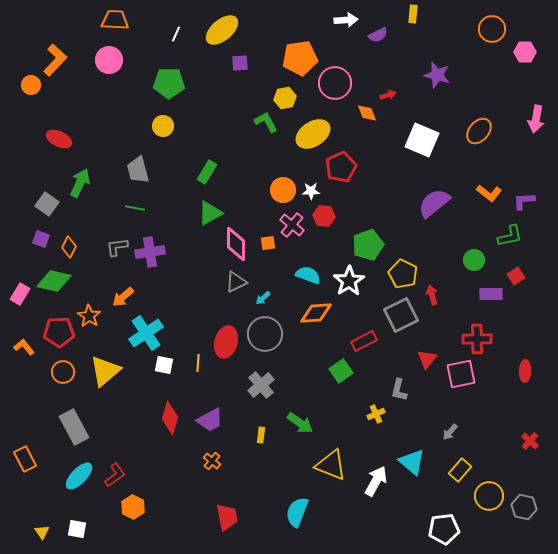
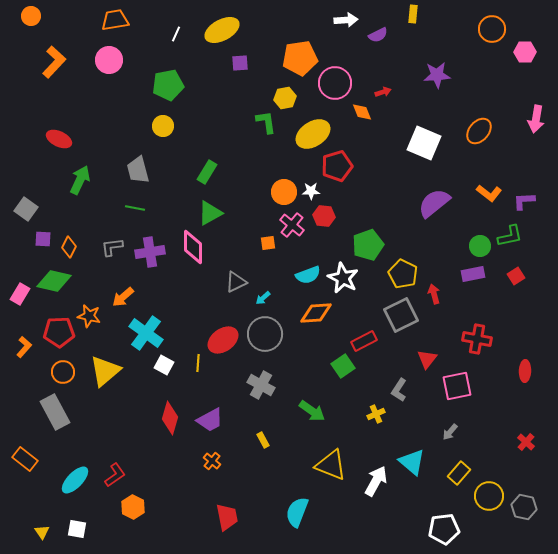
orange trapezoid at (115, 20): rotated 12 degrees counterclockwise
yellow ellipse at (222, 30): rotated 12 degrees clockwise
orange L-shape at (55, 60): moved 1 px left, 2 px down
purple star at (437, 75): rotated 20 degrees counterclockwise
green pentagon at (169, 83): moved 1 px left, 2 px down; rotated 12 degrees counterclockwise
orange circle at (31, 85): moved 69 px up
red arrow at (388, 95): moved 5 px left, 3 px up
orange diamond at (367, 113): moved 5 px left, 1 px up
green L-shape at (266, 122): rotated 20 degrees clockwise
white square at (422, 140): moved 2 px right, 3 px down
red pentagon at (341, 167): moved 4 px left, 1 px up; rotated 8 degrees clockwise
green arrow at (80, 183): moved 3 px up
orange circle at (283, 190): moved 1 px right, 2 px down
gray square at (47, 204): moved 21 px left, 5 px down
purple square at (41, 239): moved 2 px right; rotated 18 degrees counterclockwise
pink diamond at (236, 244): moved 43 px left, 3 px down
gray L-shape at (117, 247): moved 5 px left
green circle at (474, 260): moved 6 px right, 14 px up
cyan semicircle at (308, 275): rotated 140 degrees clockwise
white star at (349, 281): moved 6 px left, 3 px up; rotated 12 degrees counterclockwise
purple rectangle at (491, 294): moved 18 px left, 20 px up; rotated 10 degrees counterclockwise
red arrow at (432, 295): moved 2 px right, 1 px up
orange star at (89, 316): rotated 20 degrees counterclockwise
cyan cross at (146, 333): rotated 20 degrees counterclockwise
red cross at (477, 339): rotated 12 degrees clockwise
red ellipse at (226, 342): moved 3 px left, 2 px up; rotated 40 degrees clockwise
orange L-shape at (24, 347): rotated 80 degrees clockwise
white square at (164, 365): rotated 18 degrees clockwise
green square at (341, 371): moved 2 px right, 5 px up
pink square at (461, 374): moved 4 px left, 12 px down
gray cross at (261, 385): rotated 20 degrees counterclockwise
gray L-shape at (399, 390): rotated 20 degrees clockwise
green arrow at (300, 423): moved 12 px right, 12 px up
gray rectangle at (74, 427): moved 19 px left, 15 px up
yellow rectangle at (261, 435): moved 2 px right, 5 px down; rotated 35 degrees counterclockwise
red cross at (530, 441): moved 4 px left, 1 px down
orange rectangle at (25, 459): rotated 25 degrees counterclockwise
yellow rectangle at (460, 470): moved 1 px left, 3 px down
cyan ellipse at (79, 476): moved 4 px left, 4 px down
